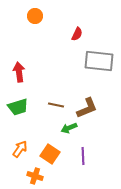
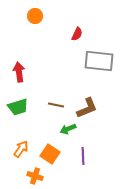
green arrow: moved 1 px left, 1 px down
orange arrow: moved 1 px right
